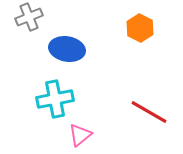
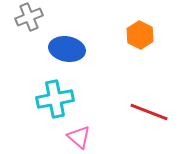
orange hexagon: moved 7 px down
red line: rotated 9 degrees counterclockwise
pink triangle: moved 1 px left, 2 px down; rotated 40 degrees counterclockwise
